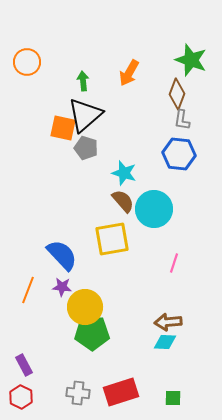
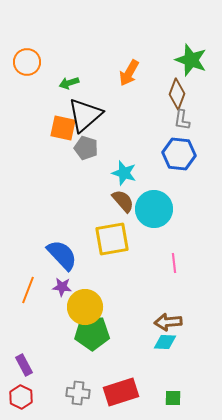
green arrow: moved 14 px left, 2 px down; rotated 102 degrees counterclockwise
pink line: rotated 24 degrees counterclockwise
